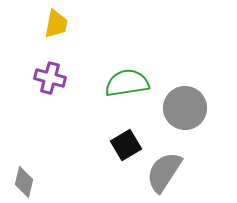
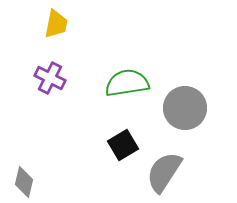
purple cross: rotated 12 degrees clockwise
black square: moved 3 px left
